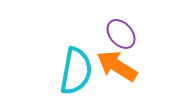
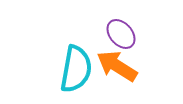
cyan semicircle: moved 2 px up
